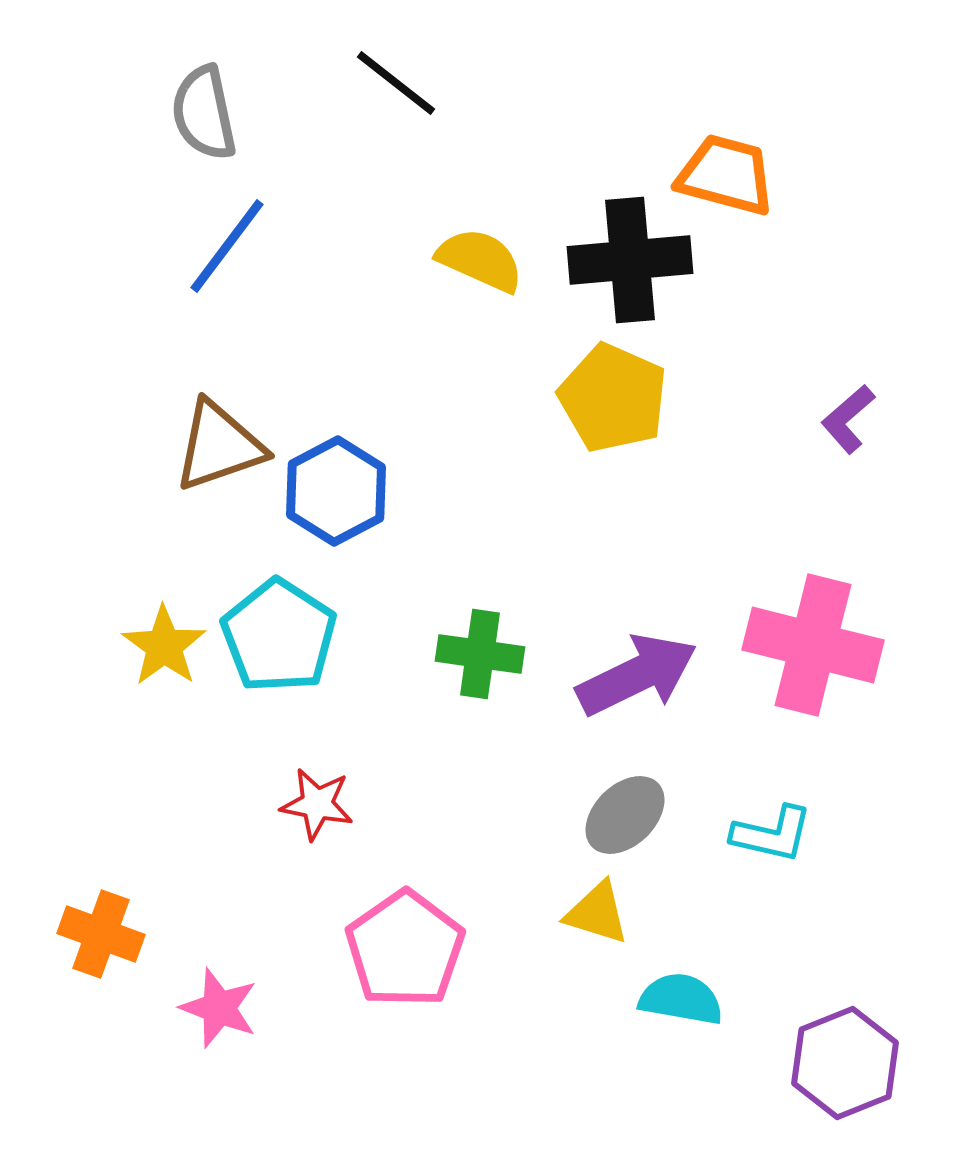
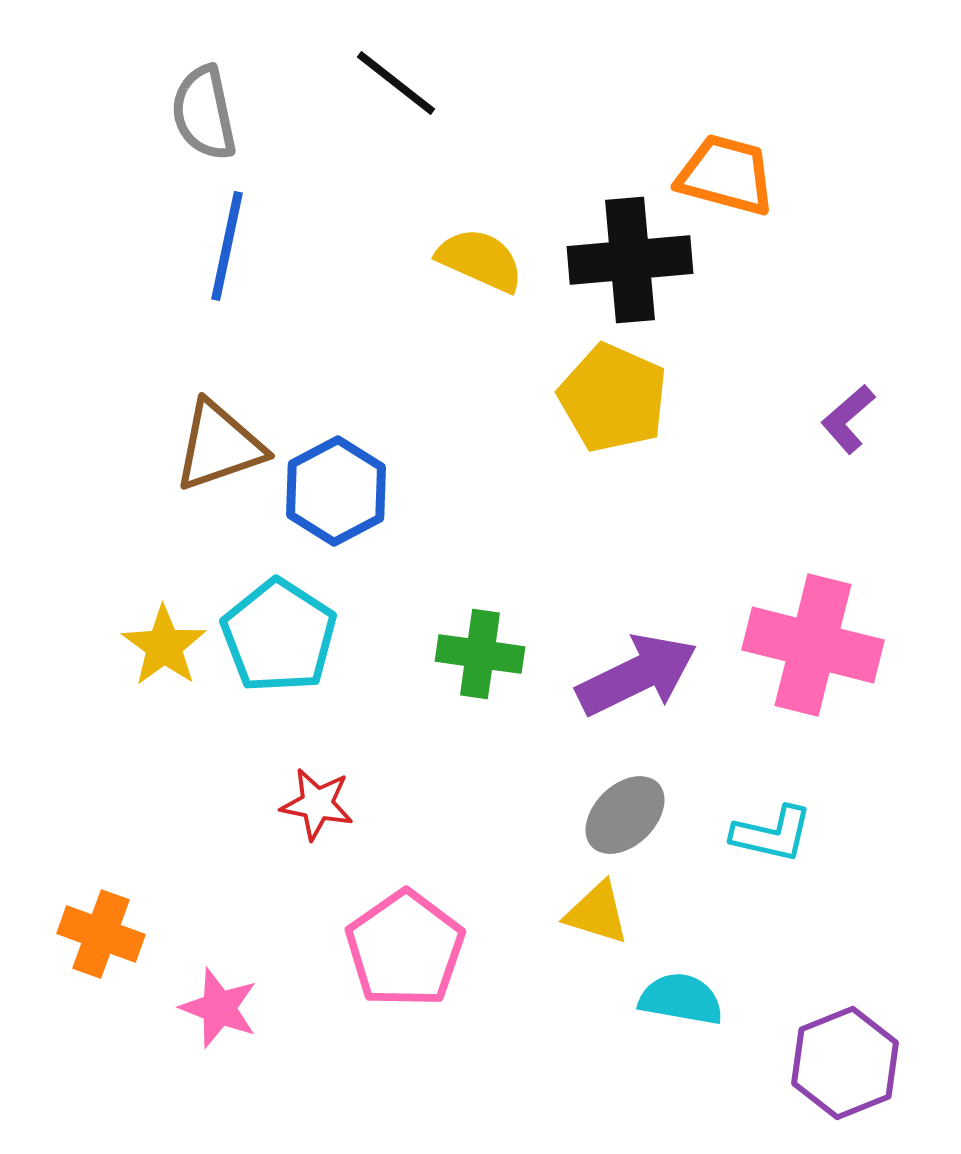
blue line: rotated 25 degrees counterclockwise
